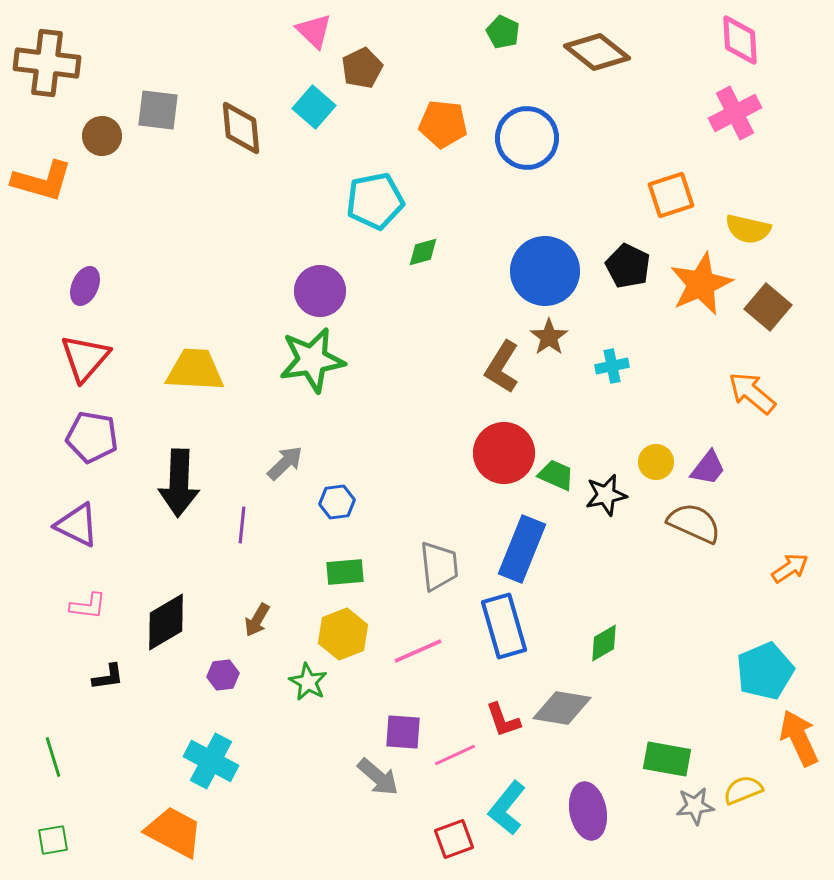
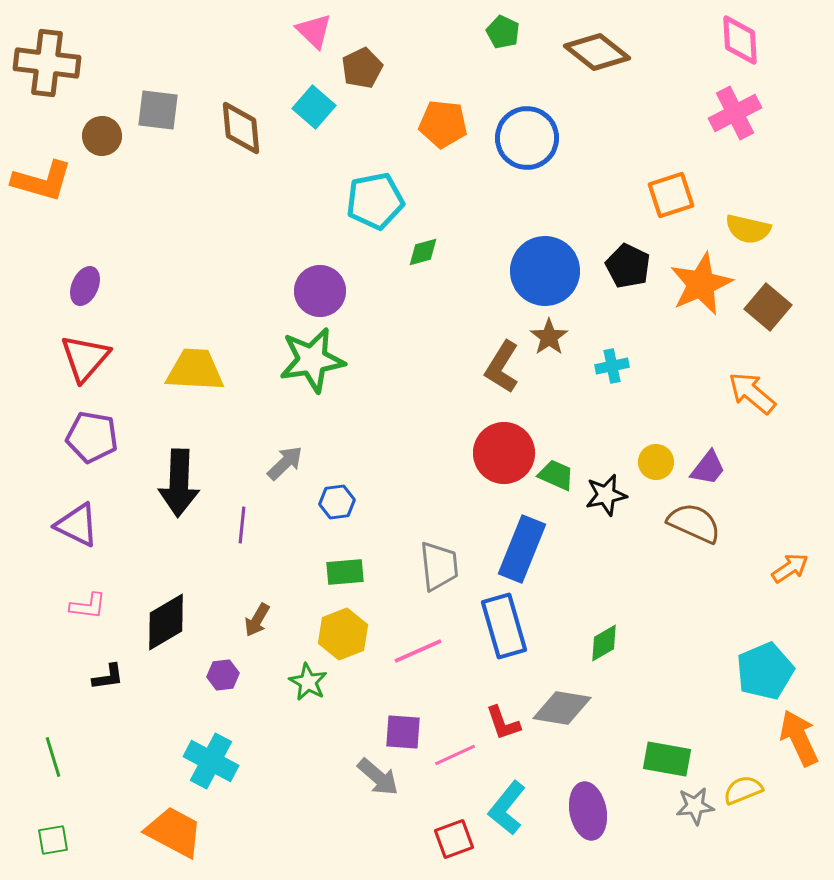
red L-shape at (503, 720): moved 3 px down
